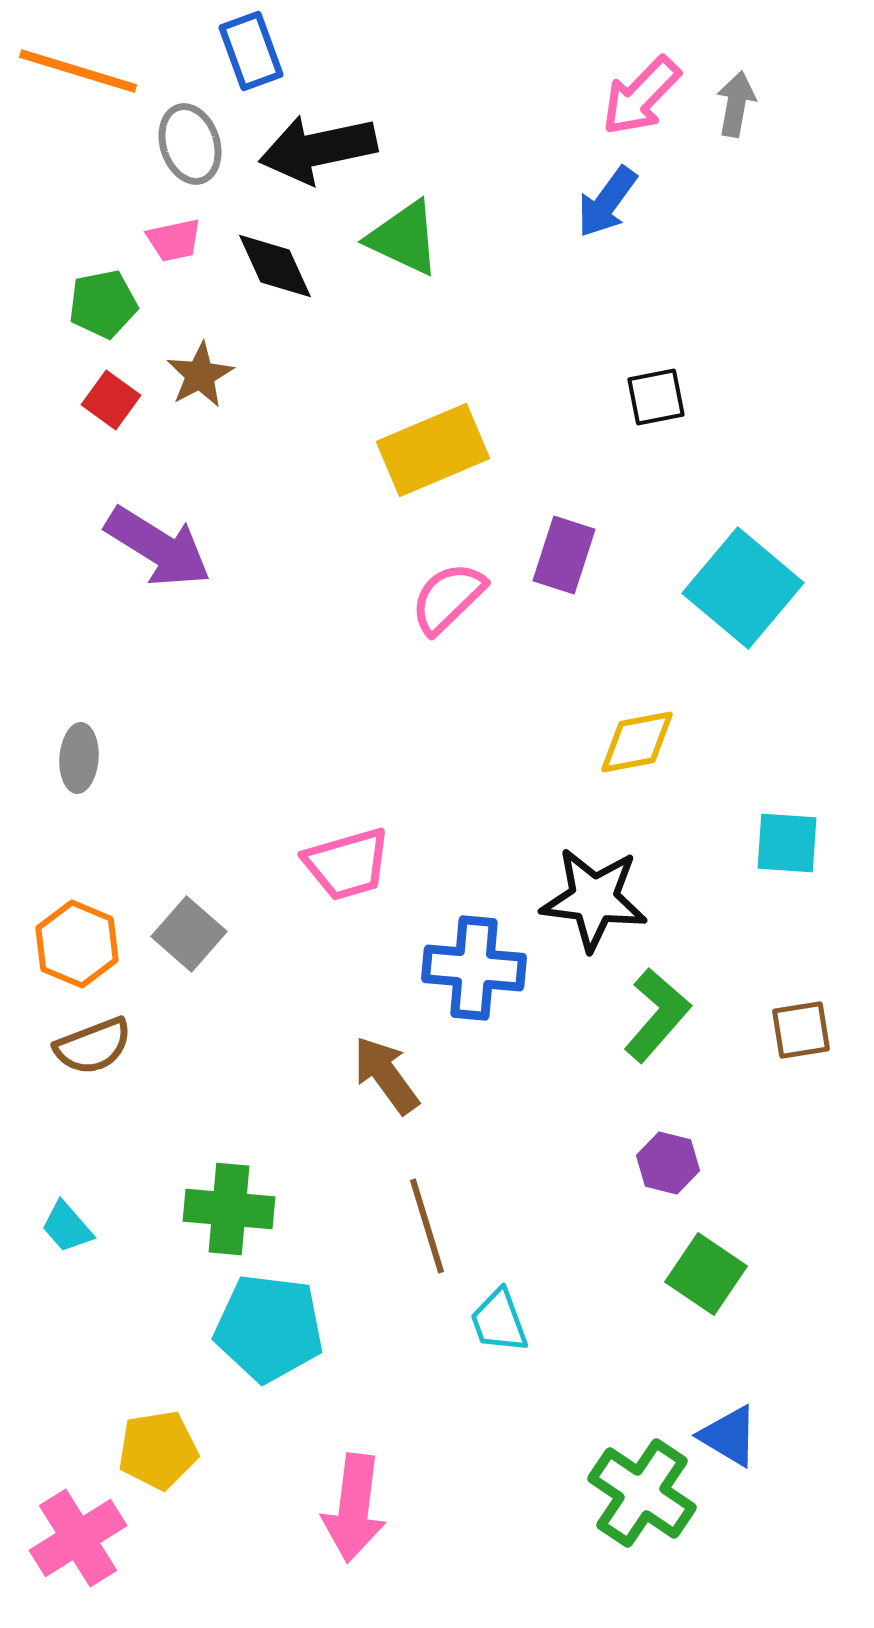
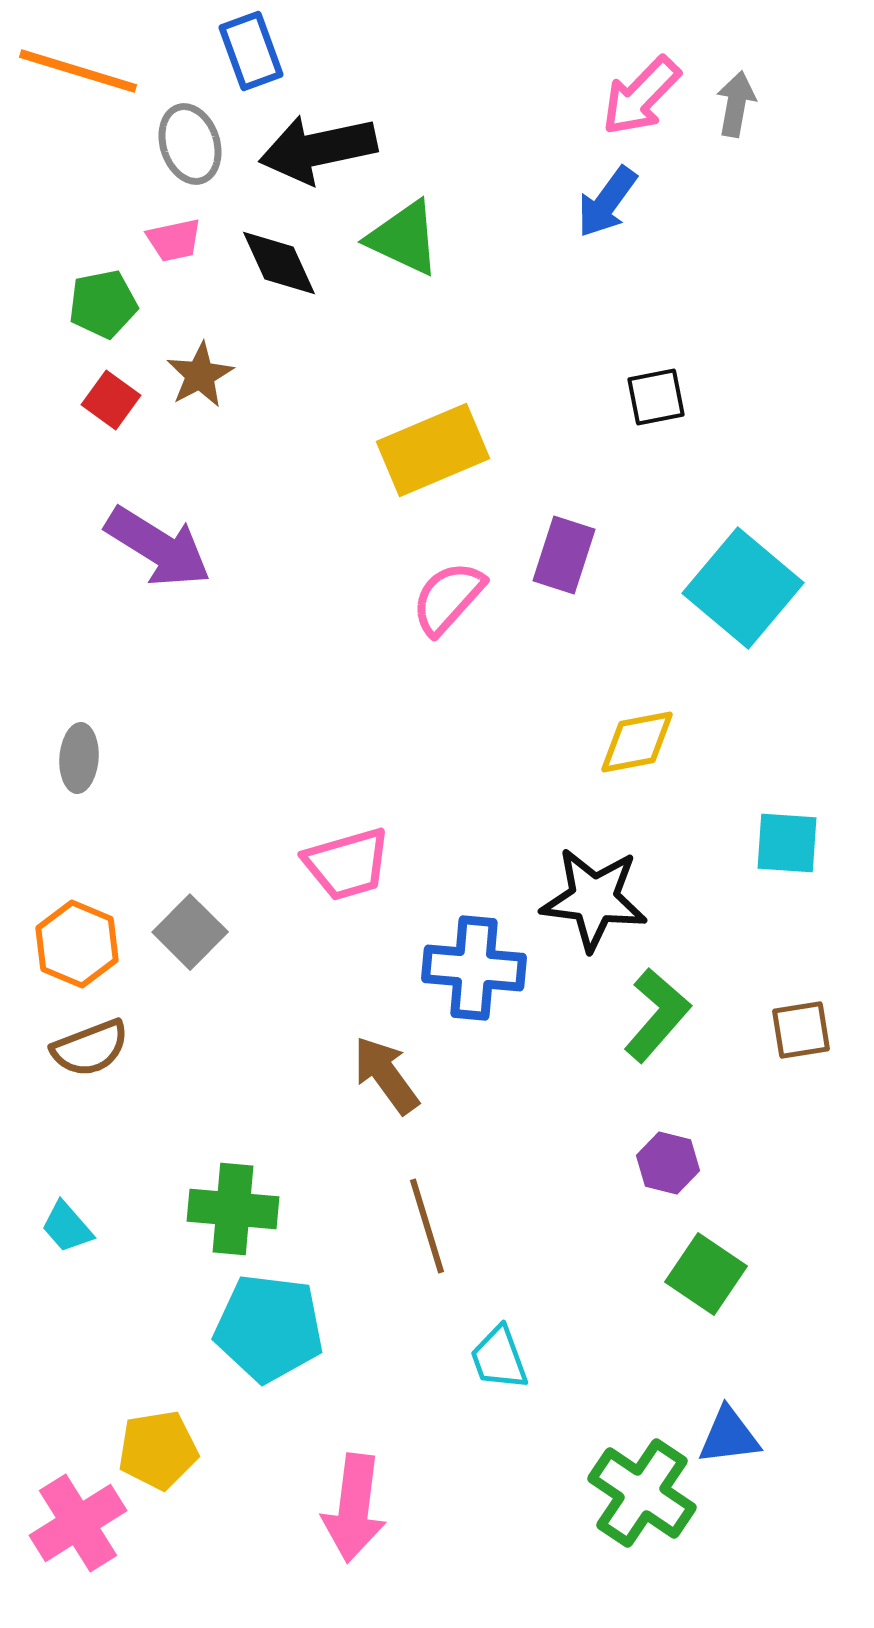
black diamond at (275, 266): moved 4 px right, 3 px up
pink semicircle at (448, 598): rotated 4 degrees counterclockwise
gray square at (189, 934): moved 1 px right, 2 px up; rotated 4 degrees clockwise
brown semicircle at (93, 1046): moved 3 px left, 2 px down
green cross at (229, 1209): moved 4 px right
cyan trapezoid at (499, 1321): moved 37 px down
blue triangle at (729, 1436): rotated 38 degrees counterclockwise
pink cross at (78, 1538): moved 15 px up
